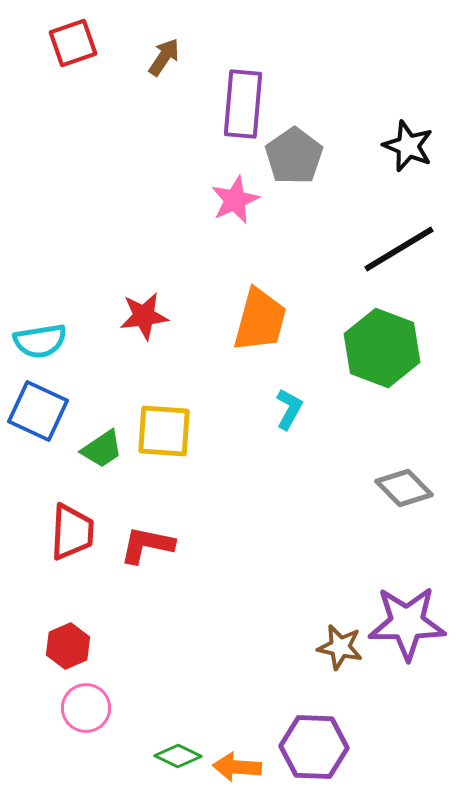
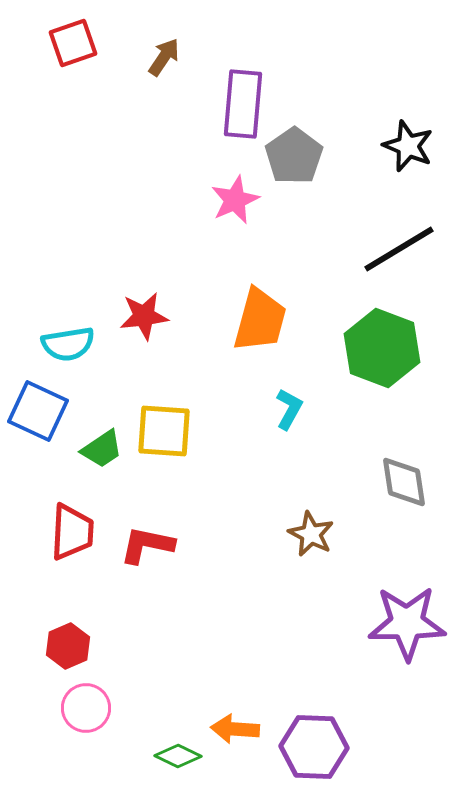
cyan semicircle: moved 28 px right, 3 px down
gray diamond: moved 6 px up; rotated 36 degrees clockwise
brown star: moved 29 px left, 113 px up; rotated 15 degrees clockwise
orange arrow: moved 2 px left, 38 px up
